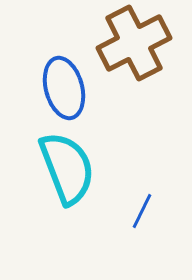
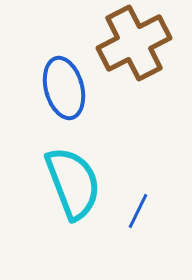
cyan semicircle: moved 6 px right, 15 px down
blue line: moved 4 px left
